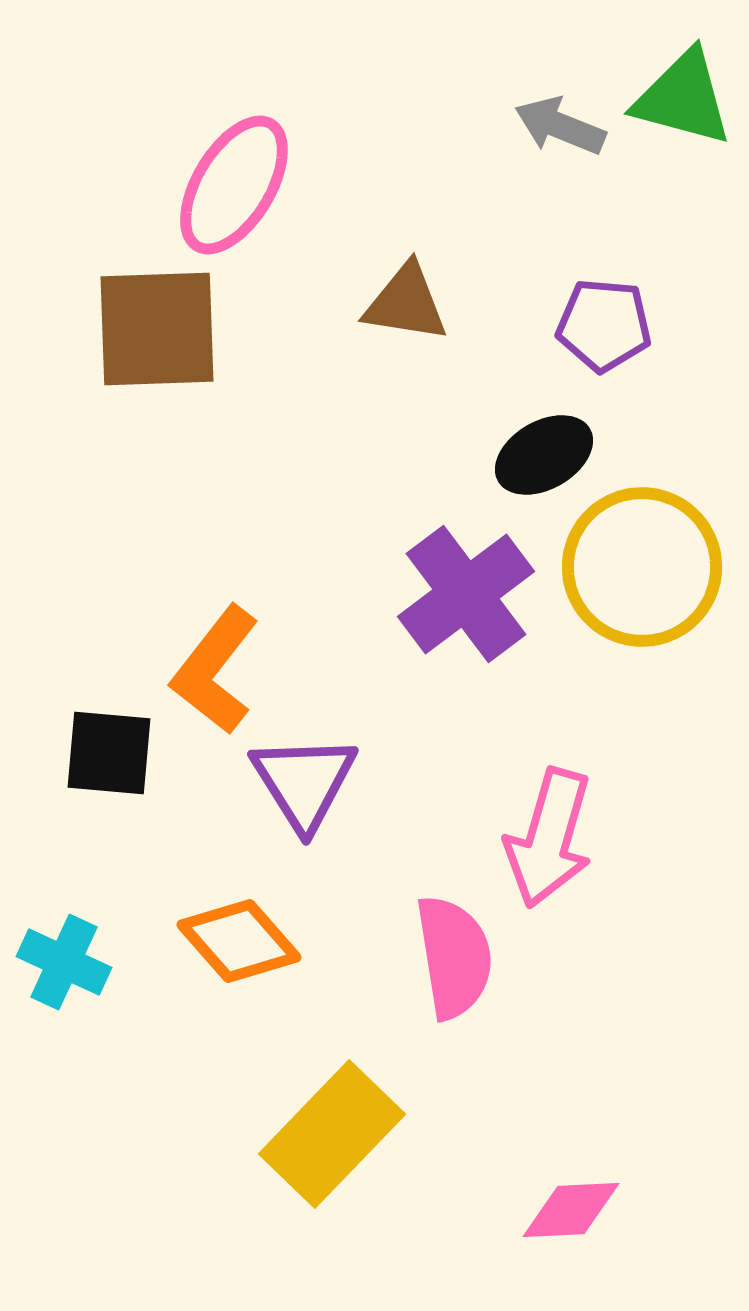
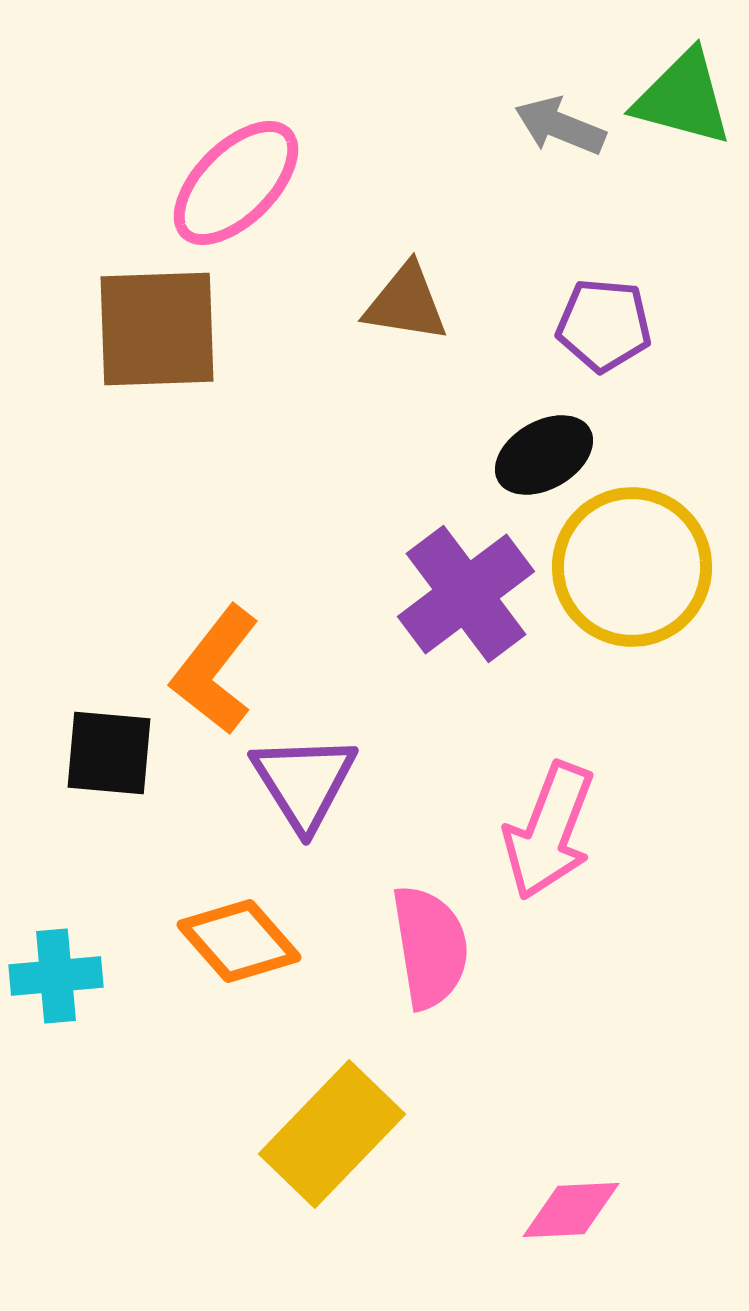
pink ellipse: moved 2 px right, 2 px up; rotated 14 degrees clockwise
yellow circle: moved 10 px left
pink arrow: moved 7 px up; rotated 5 degrees clockwise
pink semicircle: moved 24 px left, 10 px up
cyan cross: moved 8 px left, 14 px down; rotated 30 degrees counterclockwise
